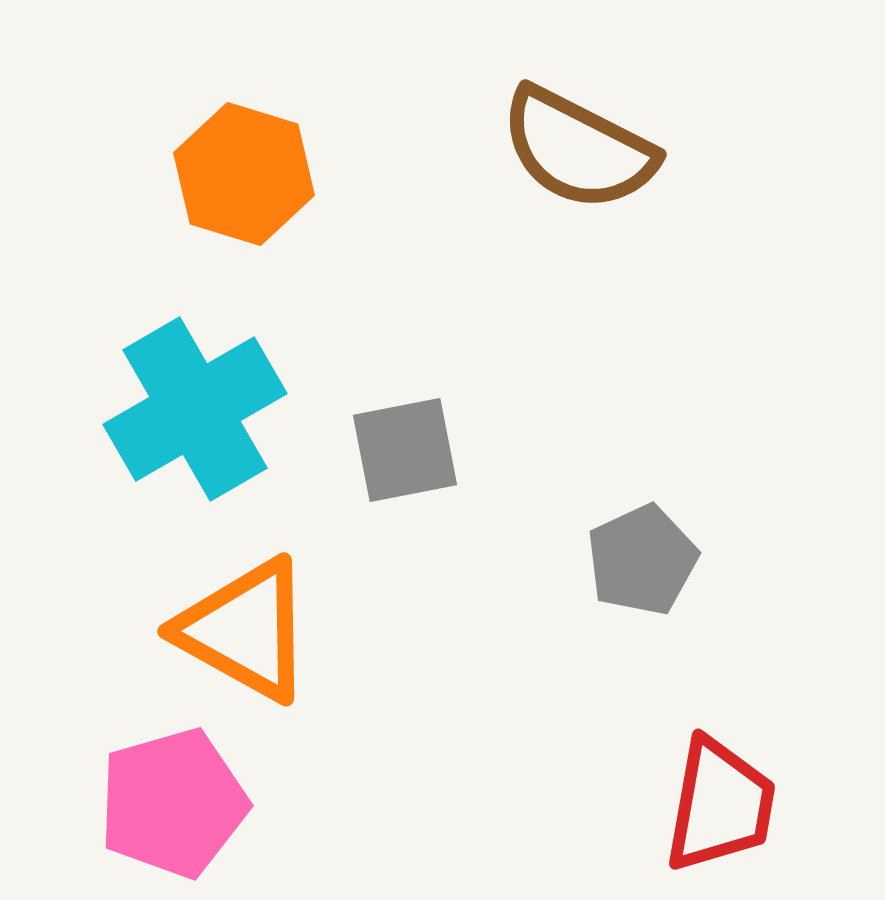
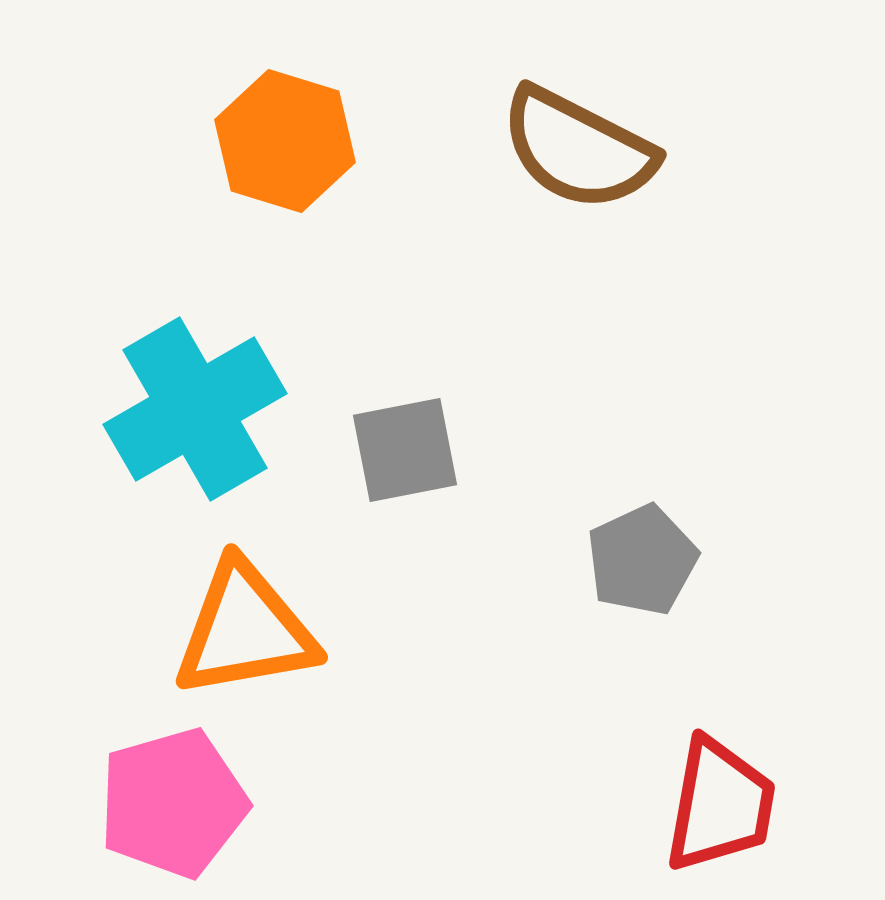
orange hexagon: moved 41 px right, 33 px up
orange triangle: rotated 39 degrees counterclockwise
